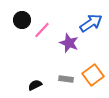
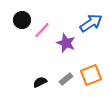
purple star: moved 3 px left
orange square: moved 2 px left; rotated 15 degrees clockwise
gray rectangle: rotated 48 degrees counterclockwise
black semicircle: moved 5 px right, 3 px up
